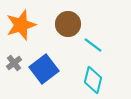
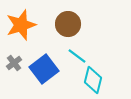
cyan line: moved 16 px left, 11 px down
